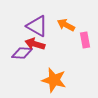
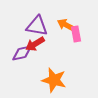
purple triangle: rotated 20 degrees counterclockwise
pink rectangle: moved 9 px left, 6 px up
red arrow: rotated 48 degrees counterclockwise
purple diamond: rotated 15 degrees counterclockwise
